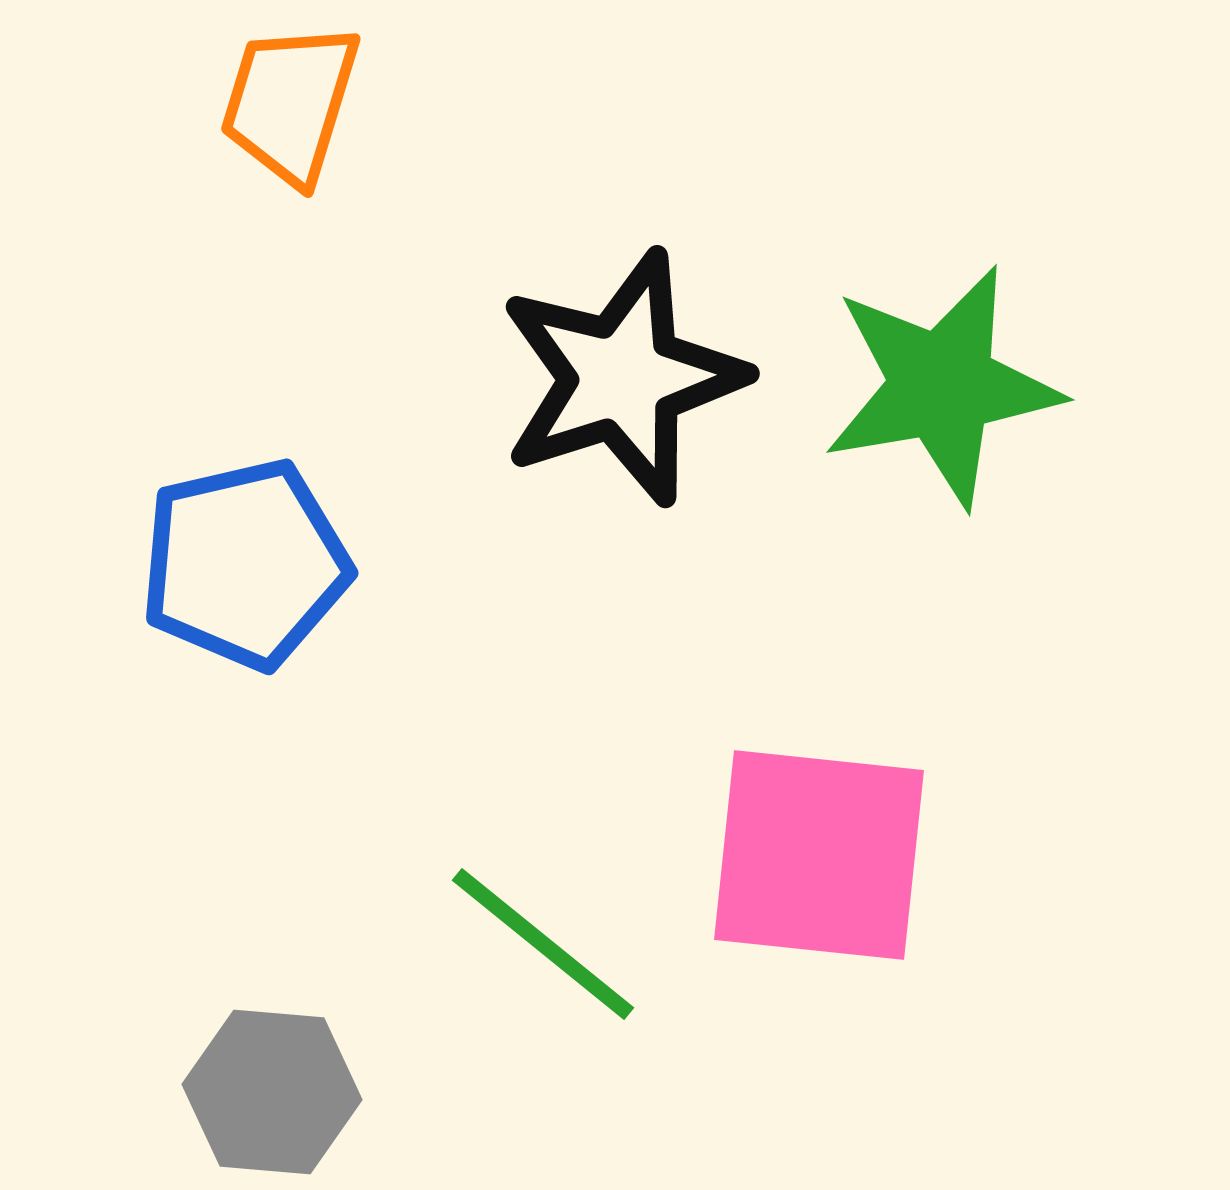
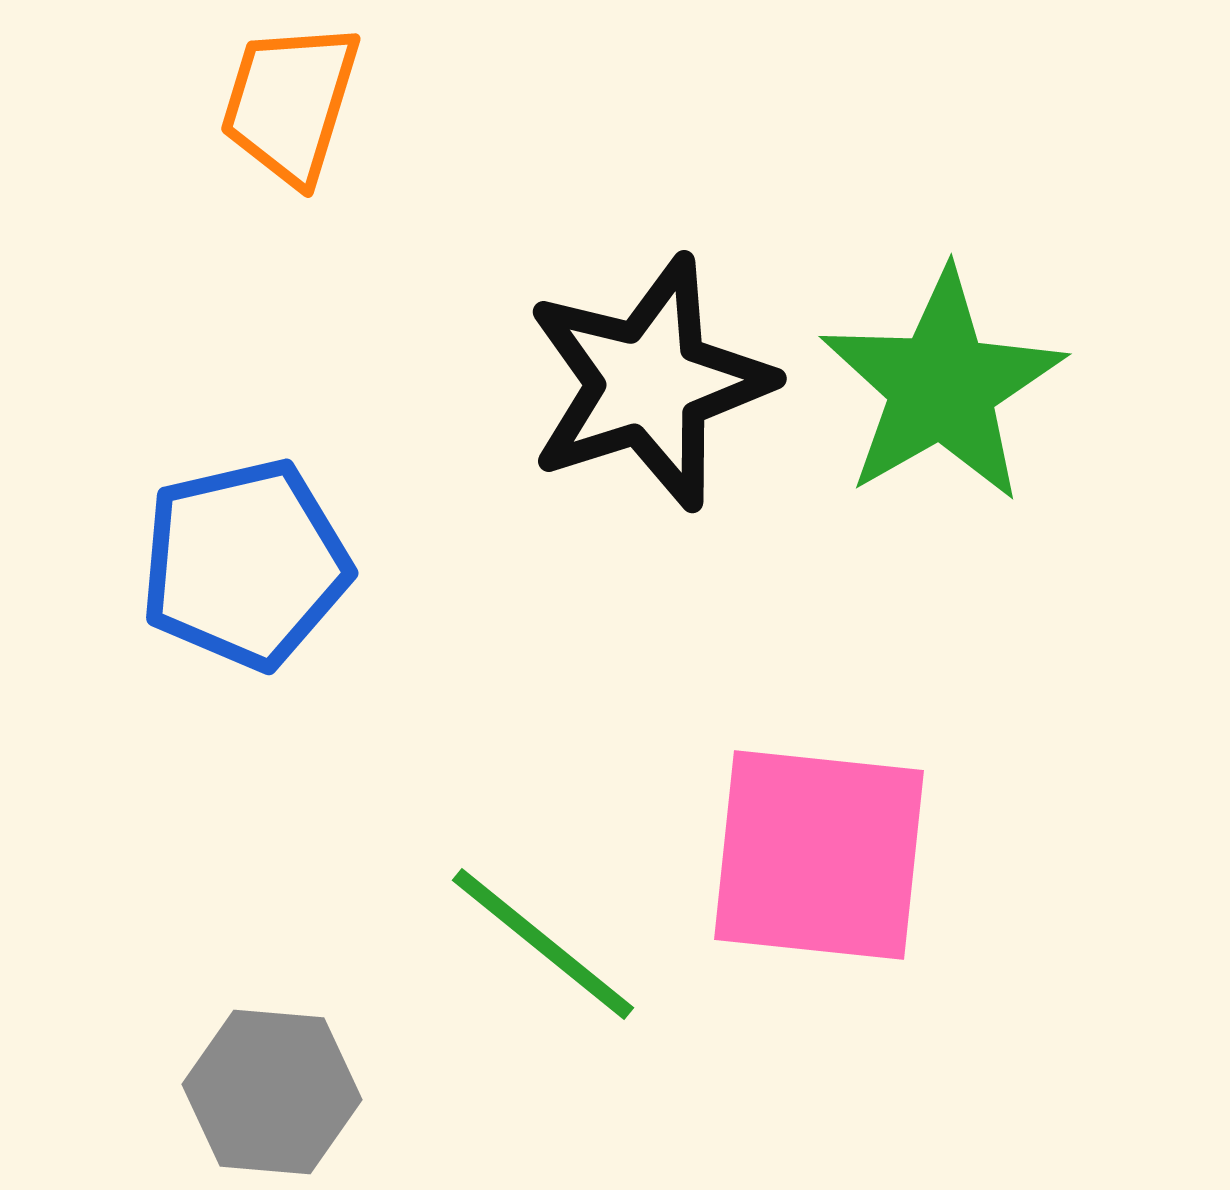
black star: moved 27 px right, 5 px down
green star: rotated 20 degrees counterclockwise
